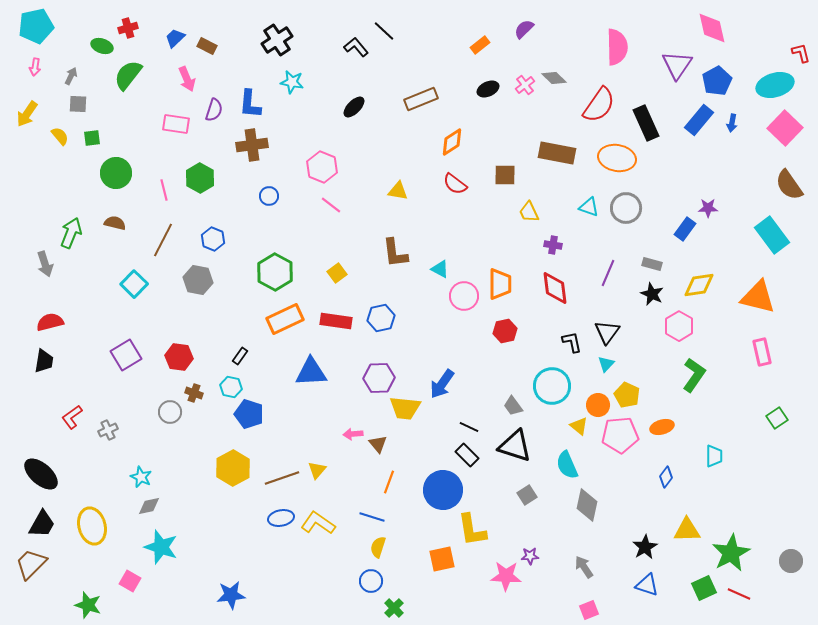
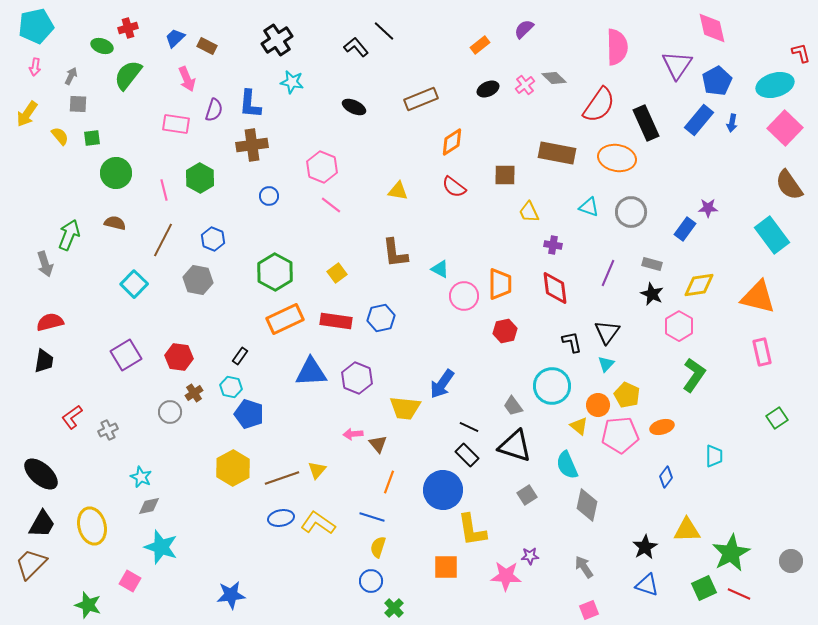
black ellipse at (354, 107): rotated 70 degrees clockwise
red semicircle at (455, 184): moved 1 px left, 3 px down
gray circle at (626, 208): moved 5 px right, 4 px down
green arrow at (71, 233): moved 2 px left, 2 px down
purple hexagon at (379, 378): moved 22 px left; rotated 24 degrees clockwise
brown cross at (194, 393): rotated 36 degrees clockwise
orange square at (442, 559): moved 4 px right, 8 px down; rotated 12 degrees clockwise
